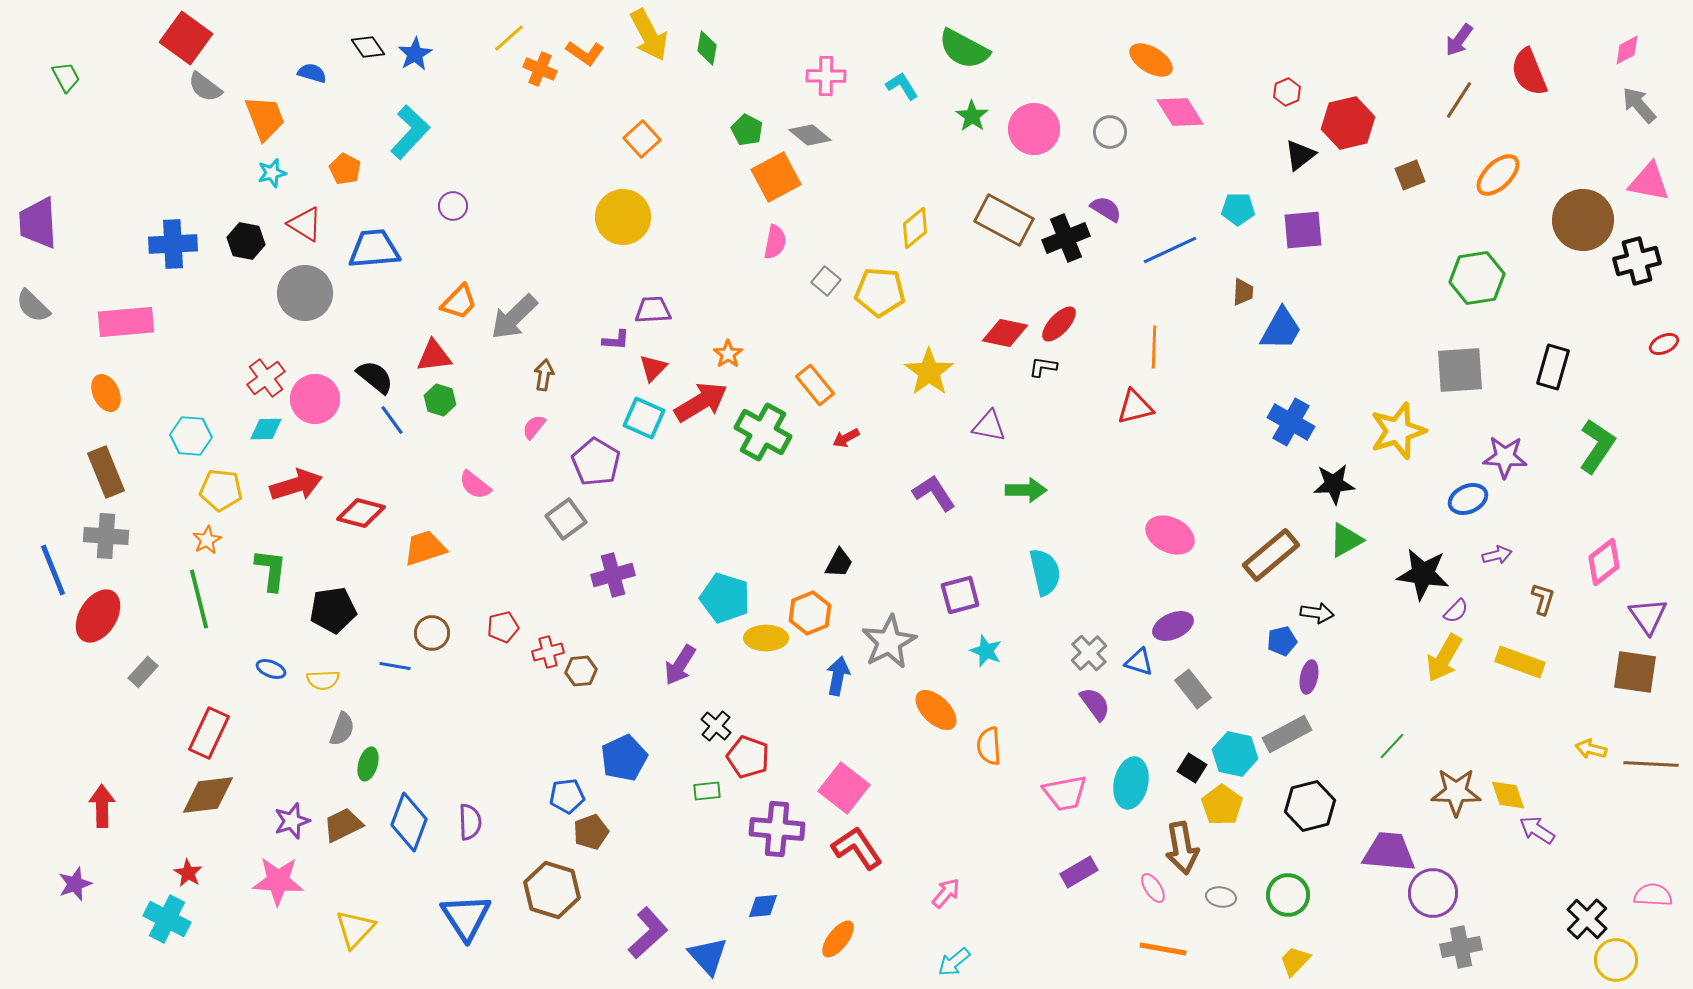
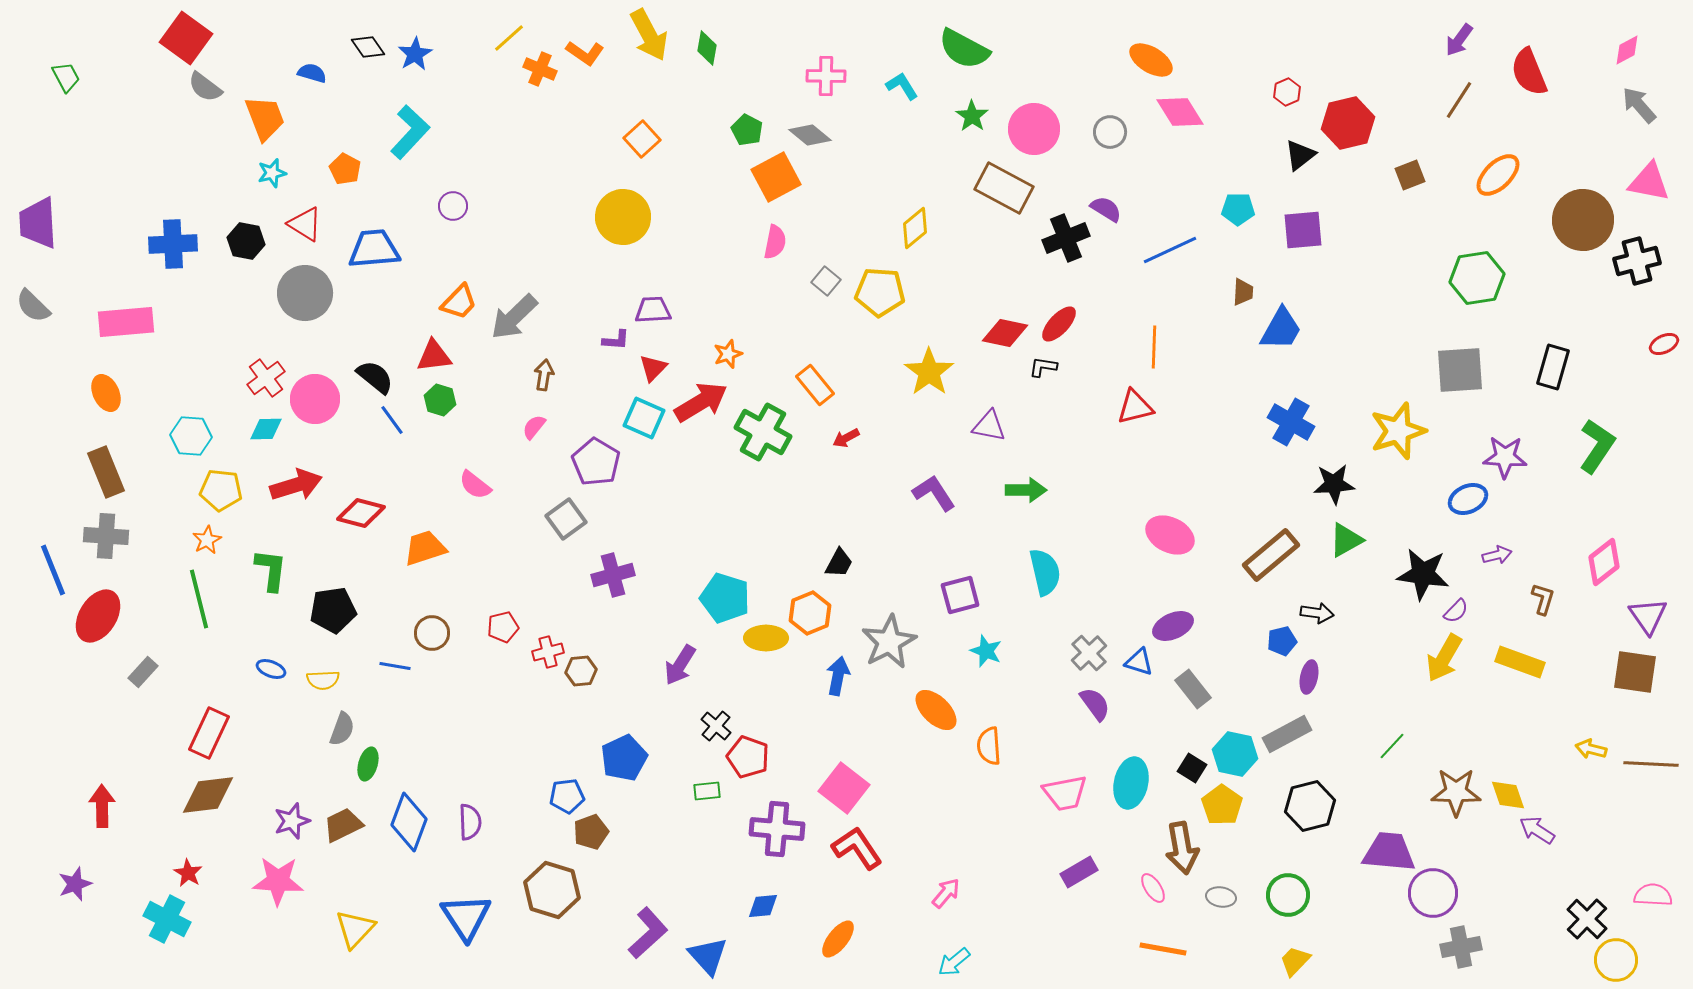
brown rectangle at (1004, 220): moved 32 px up
orange star at (728, 354): rotated 16 degrees clockwise
